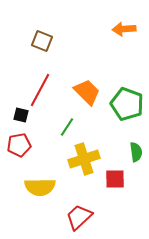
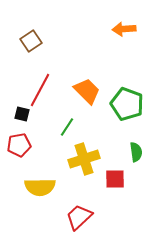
brown square: moved 11 px left; rotated 35 degrees clockwise
orange trapezoid: moved 1 px up
black square: moved 1 px right, 1 px up
